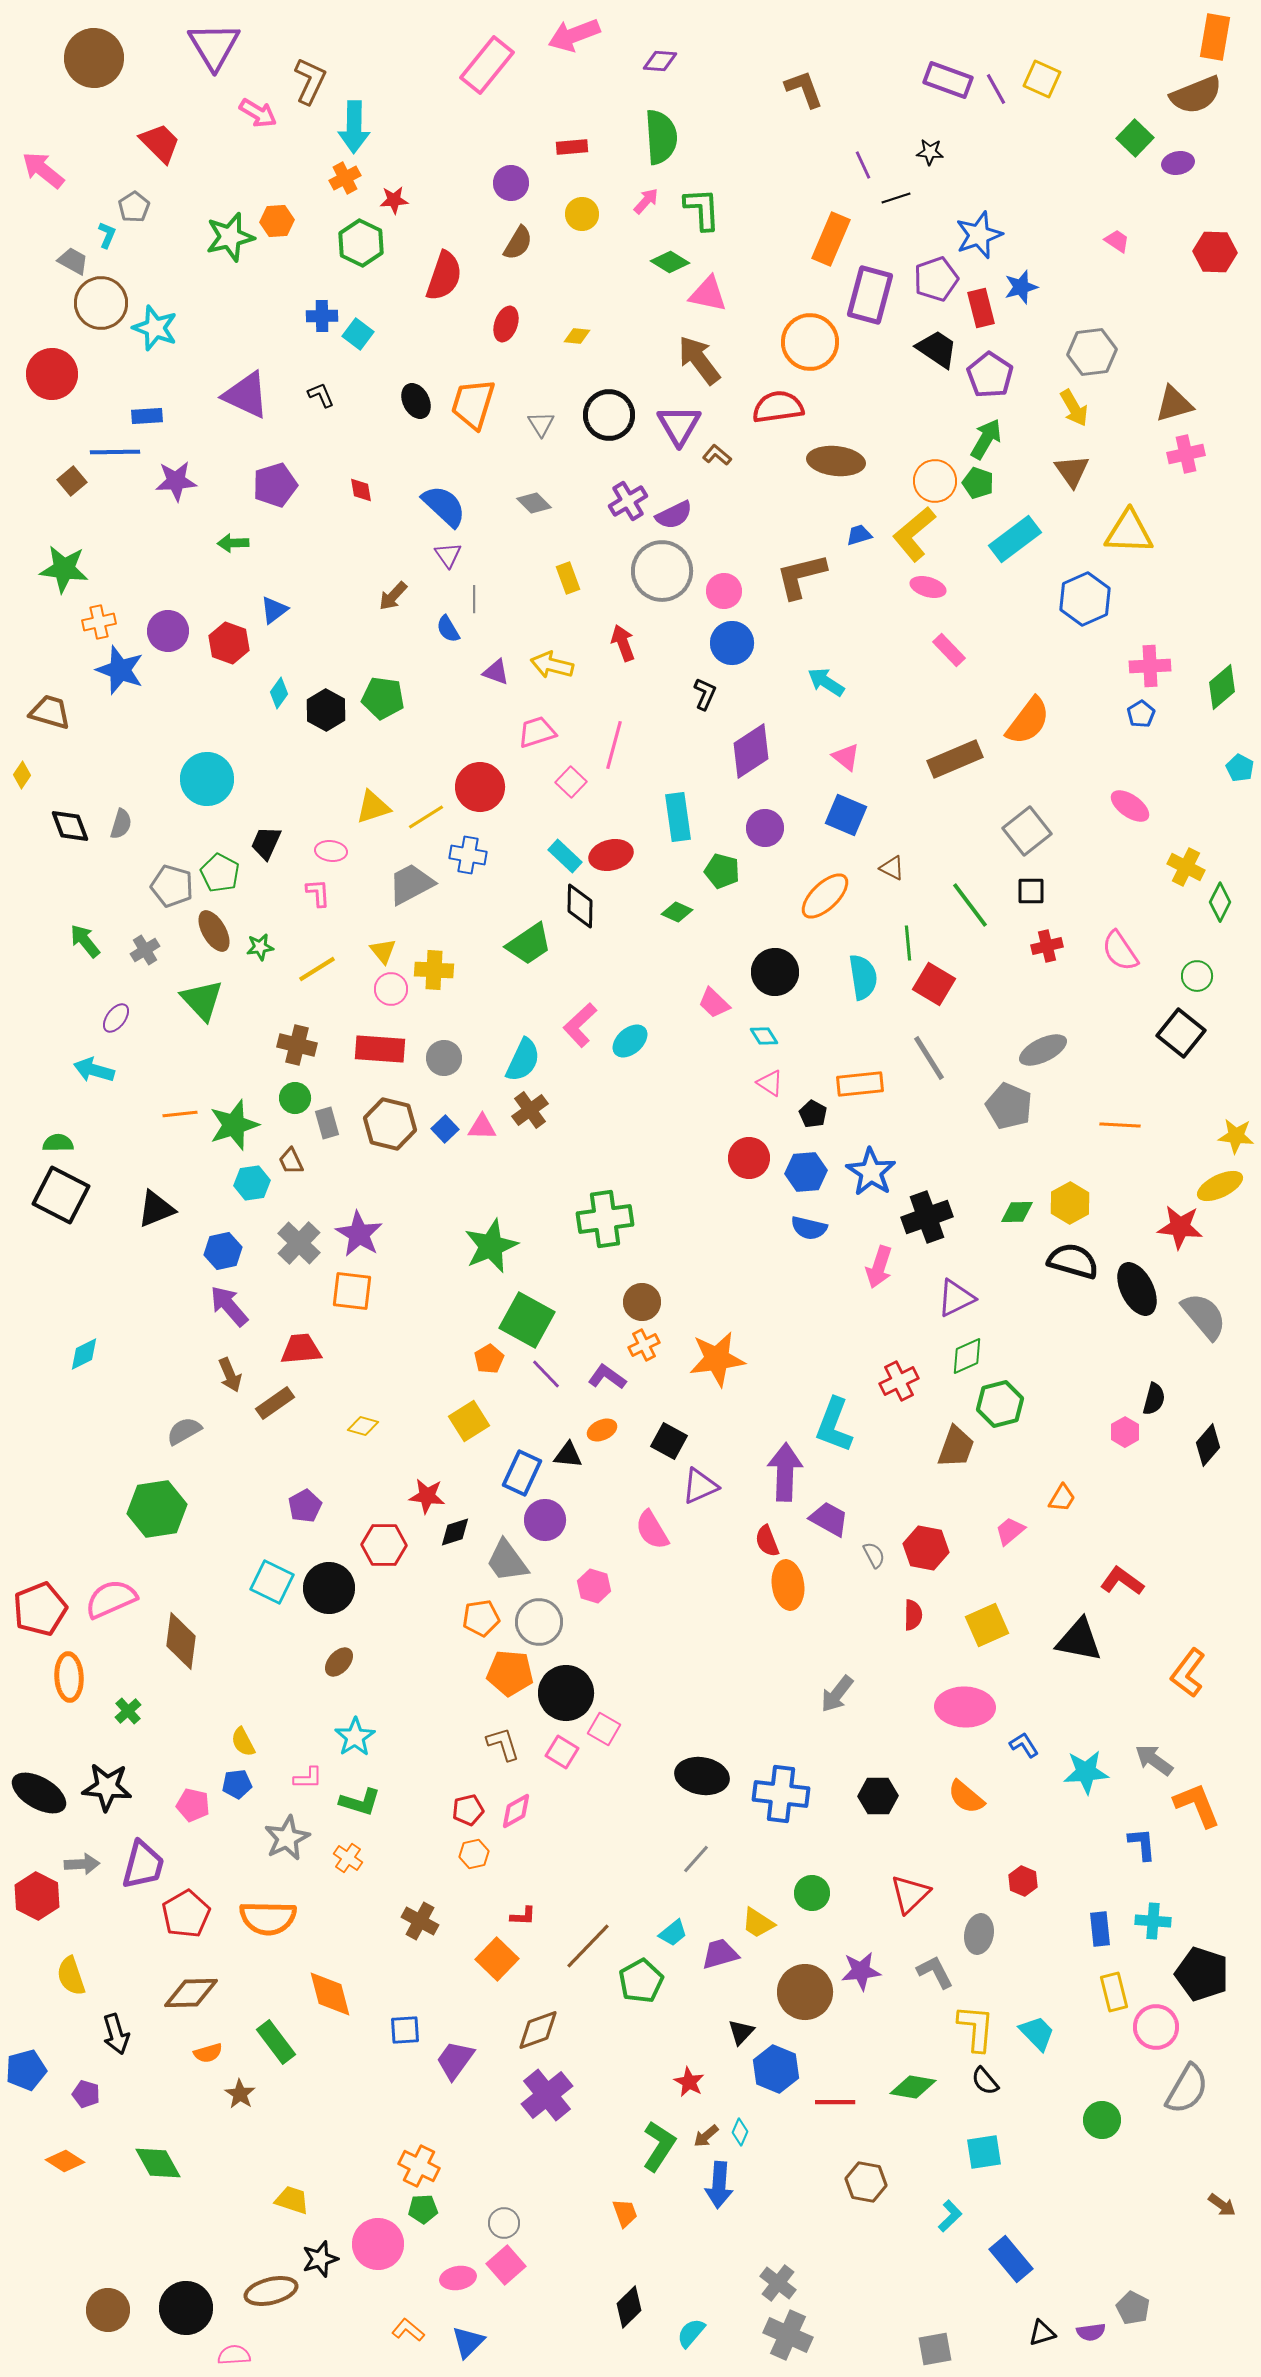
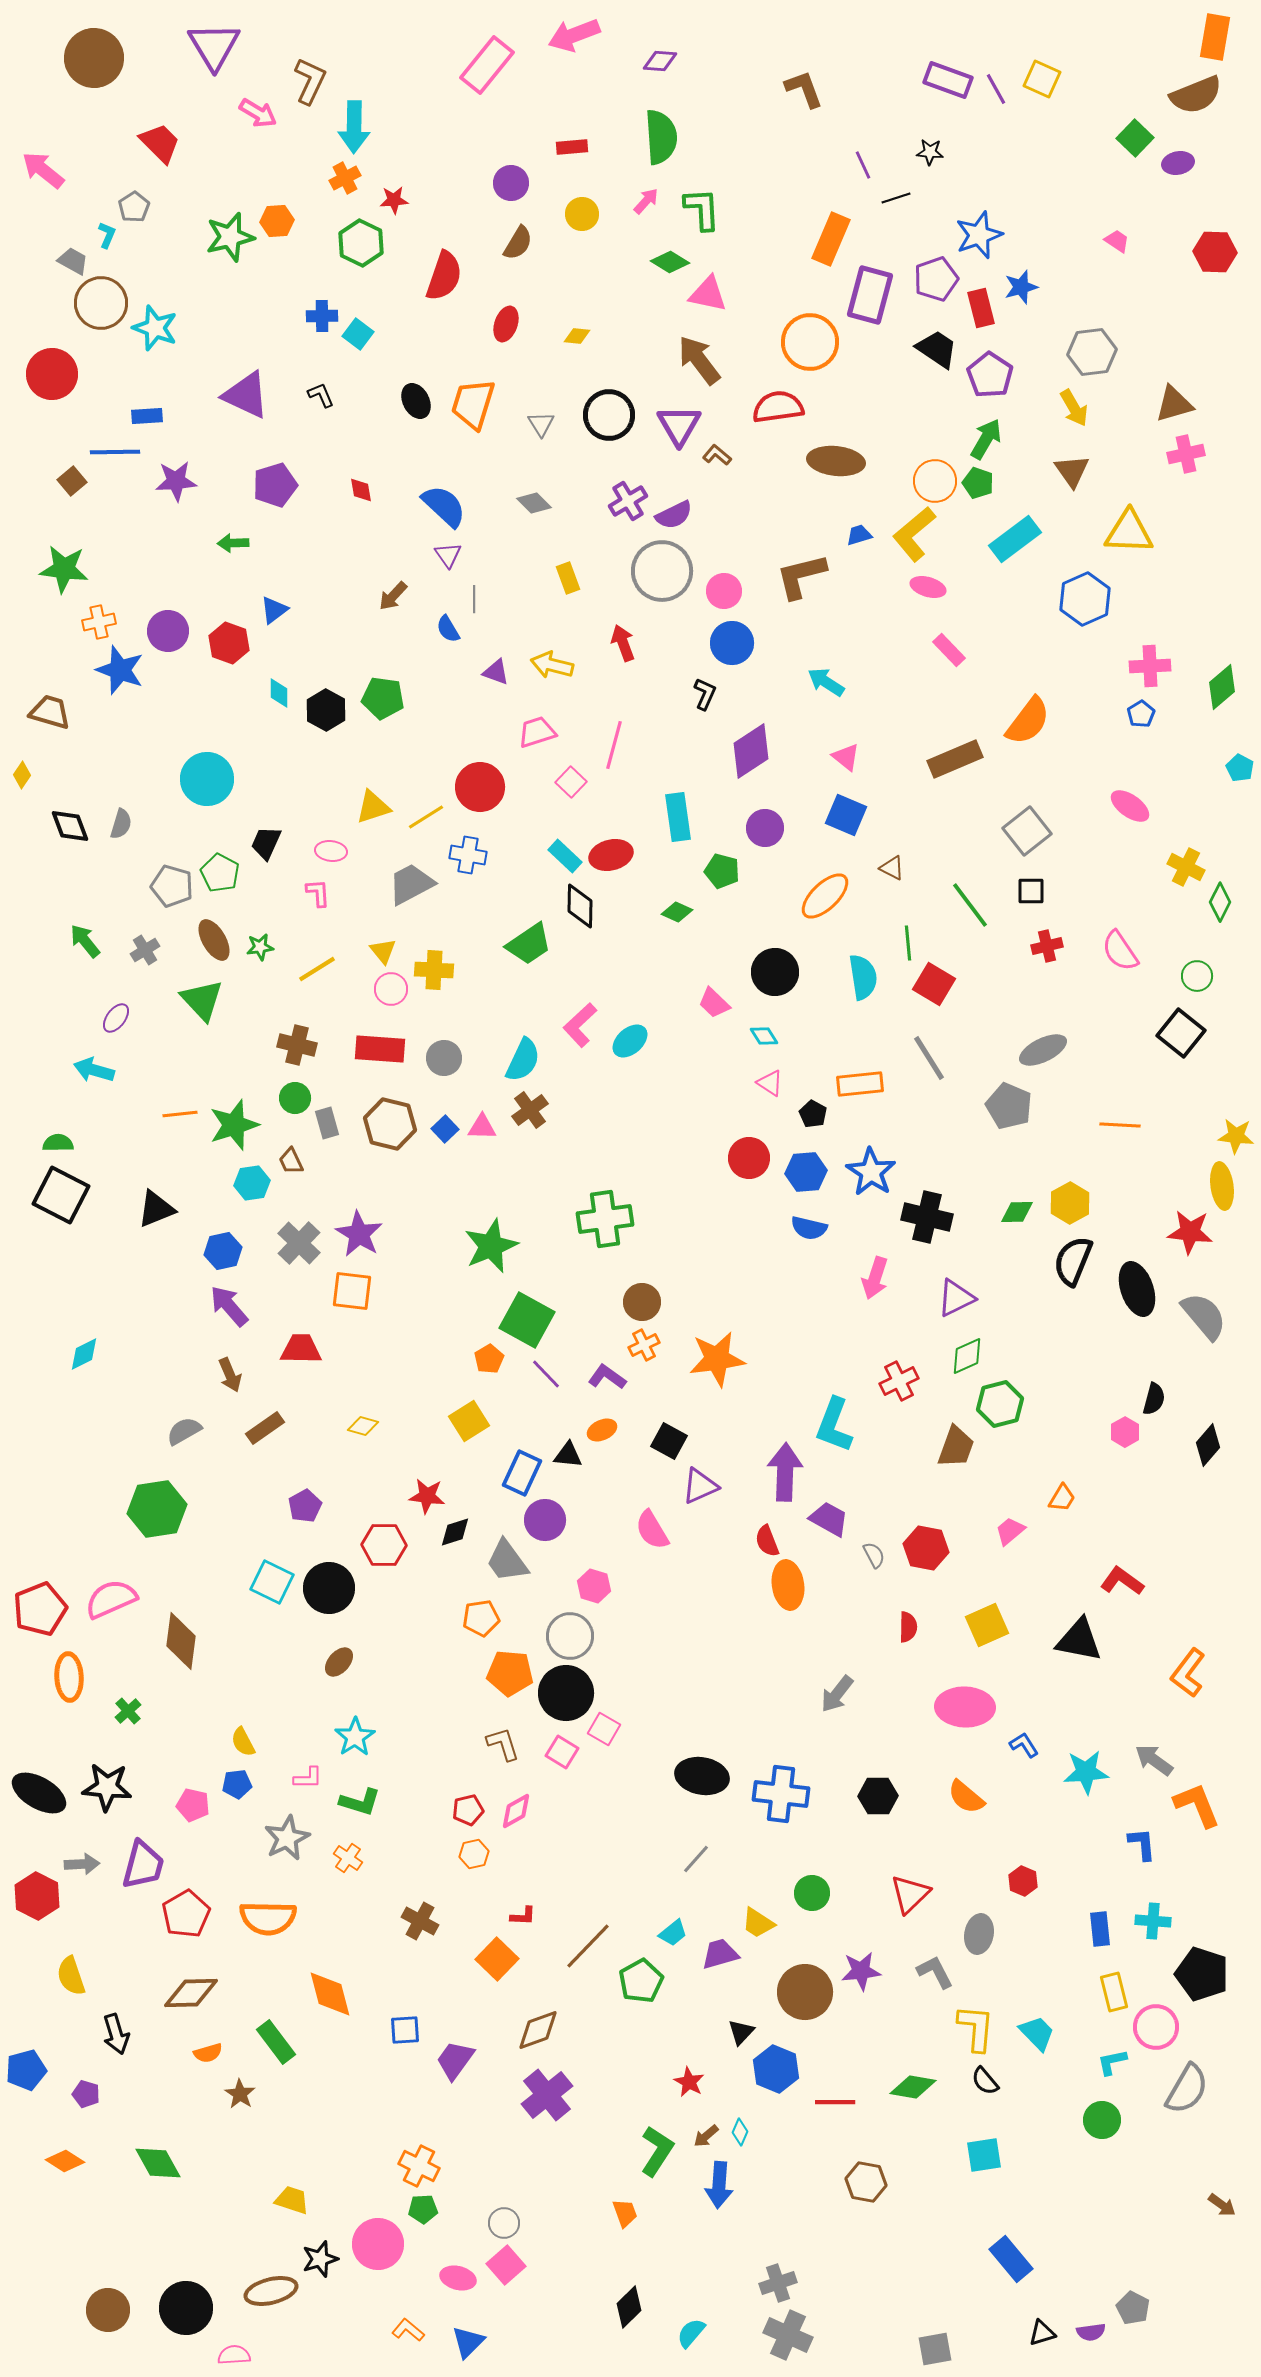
cyan diamond at (279, 693): rotated 36 degrees counterclockwise
brown ellipse at (214, 931): moved 9 px down
yellow ellipse at (1220, 1186): moved 2 px right; rotated 72 degrees counterclockwise
black cross at (927, 1217): rotated 33 degrees clockwise
red star at (1180, 1227): moved 10 px right, 5 px down
black semicircle at (1073, 1261): rotated 84 degrees counterclockwise
pink arrow at (879, 1267): moved 4 px left, 11 px down
black ellipse at (1137, 1289): rotated 8 degrees clockwise
red trapezoid at (301, 1349): rotated 6 degrees clockwise
brown rectangle at (275, 1403): moved 10 px left, 25 px down
red semicircle at (913, 1615): moved 5 px left, 12 px down
gray circle at (539, 1622): moved 31 px right, 14 px down
green L-shape at (659, 2146): moved 2 px left, 5 px down
cyan square at (984, 2152): moved 3 px down
cyan L-shape at (950, 2216): moved 162 px right, 154 px up; rotated 148 degrees counterclockwise
pink ellipse at (458, 2278): rotated 24 degrees clockwise
gray cross at (778, 2283): rotated 33 degrees clockwise
